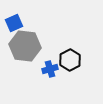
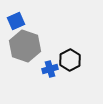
blue square: moved 2 px right, 2 px up
gray hexagon: rotated 12 degrees clockwise
